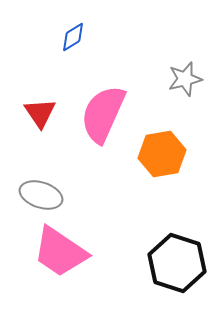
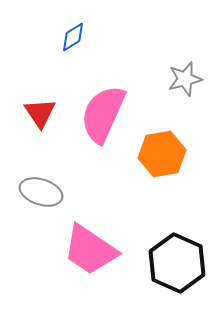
gray ellipse: moved 3 px up
pink trapezoid: moved 30 px right, 2 px up
black hexagon: rotated 6 degrees clockwise
